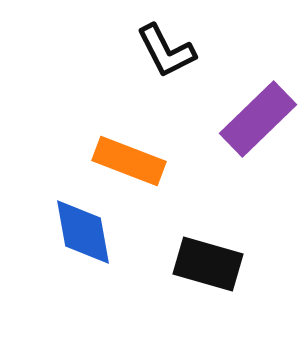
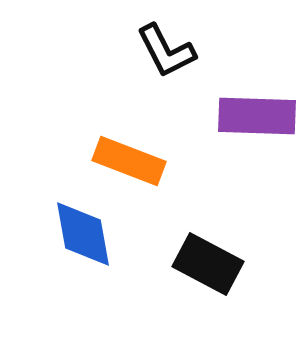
purple rectangle: moved 1 px left, 3 px up; rotated 46 degrees clockwise
blue diamond: moved 2 px down
black rectangle: rotated 12 degrees clockwise
